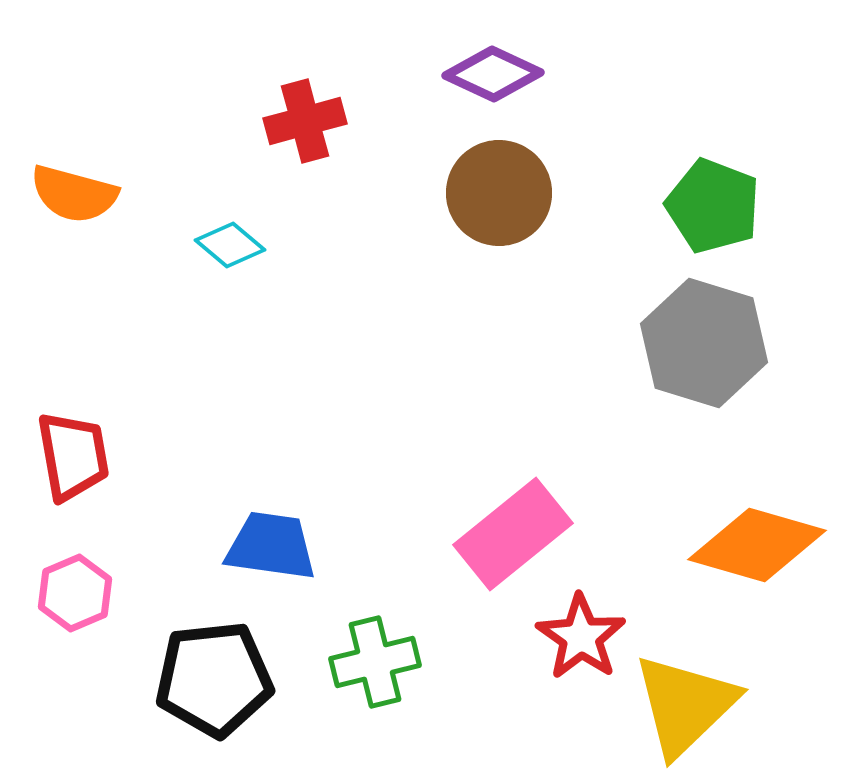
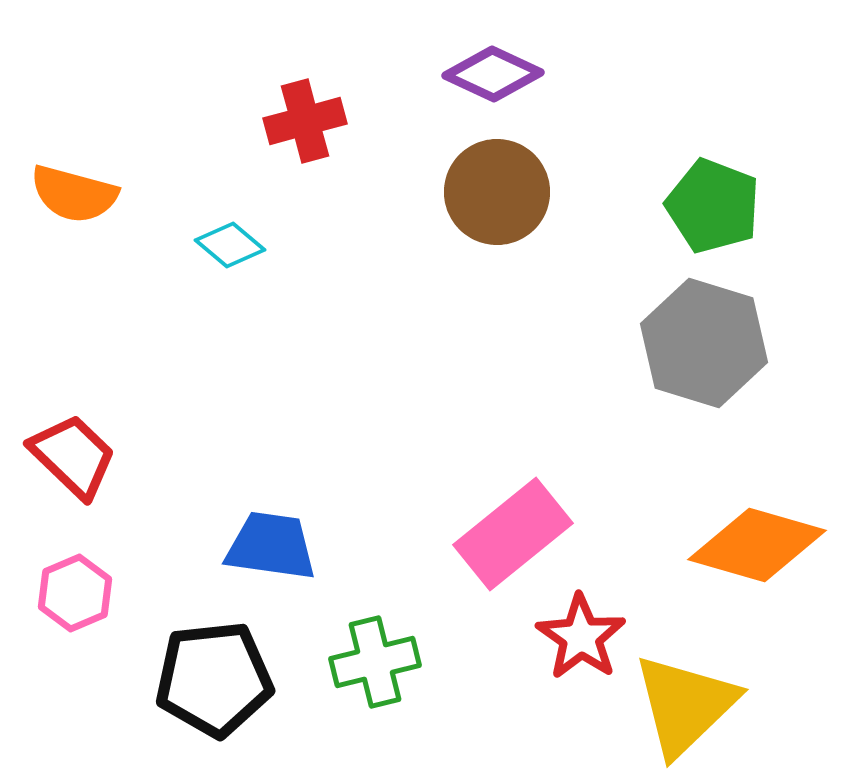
brown circle: moved 2 px left, 1 px up
red trapezoid: rotated 36 degrees counterclockwise
